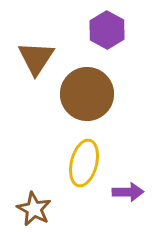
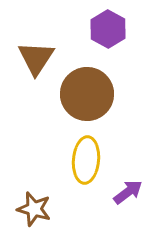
purple hexagon: moved 1 px right, 1 px up
yellow ellipse: moved 2 px right, 3 px up; rotated 9 degrees counterclockwise
purple arrow: rotated 36 degrees counterclockwise
brown star: rotated 12 degrees counterclockwise
